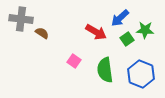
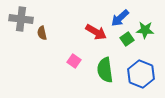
brown semicircle: rotated 136 degrees counterclockwise
